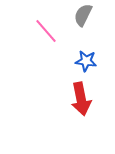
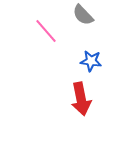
gray semicircle: rotated 70 degrees counterclockwise
blue star: moved 5 px right
